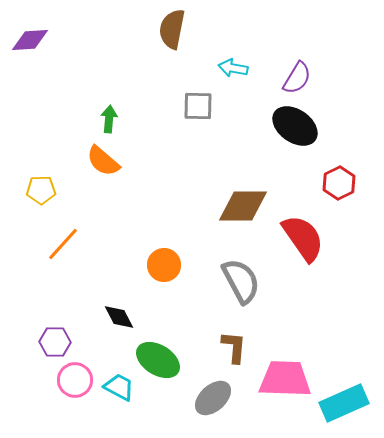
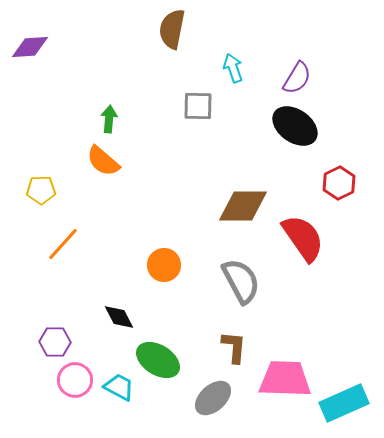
purple diamond: moved 7 px down
cyan arrow: rotated 60 degrees clockwise
